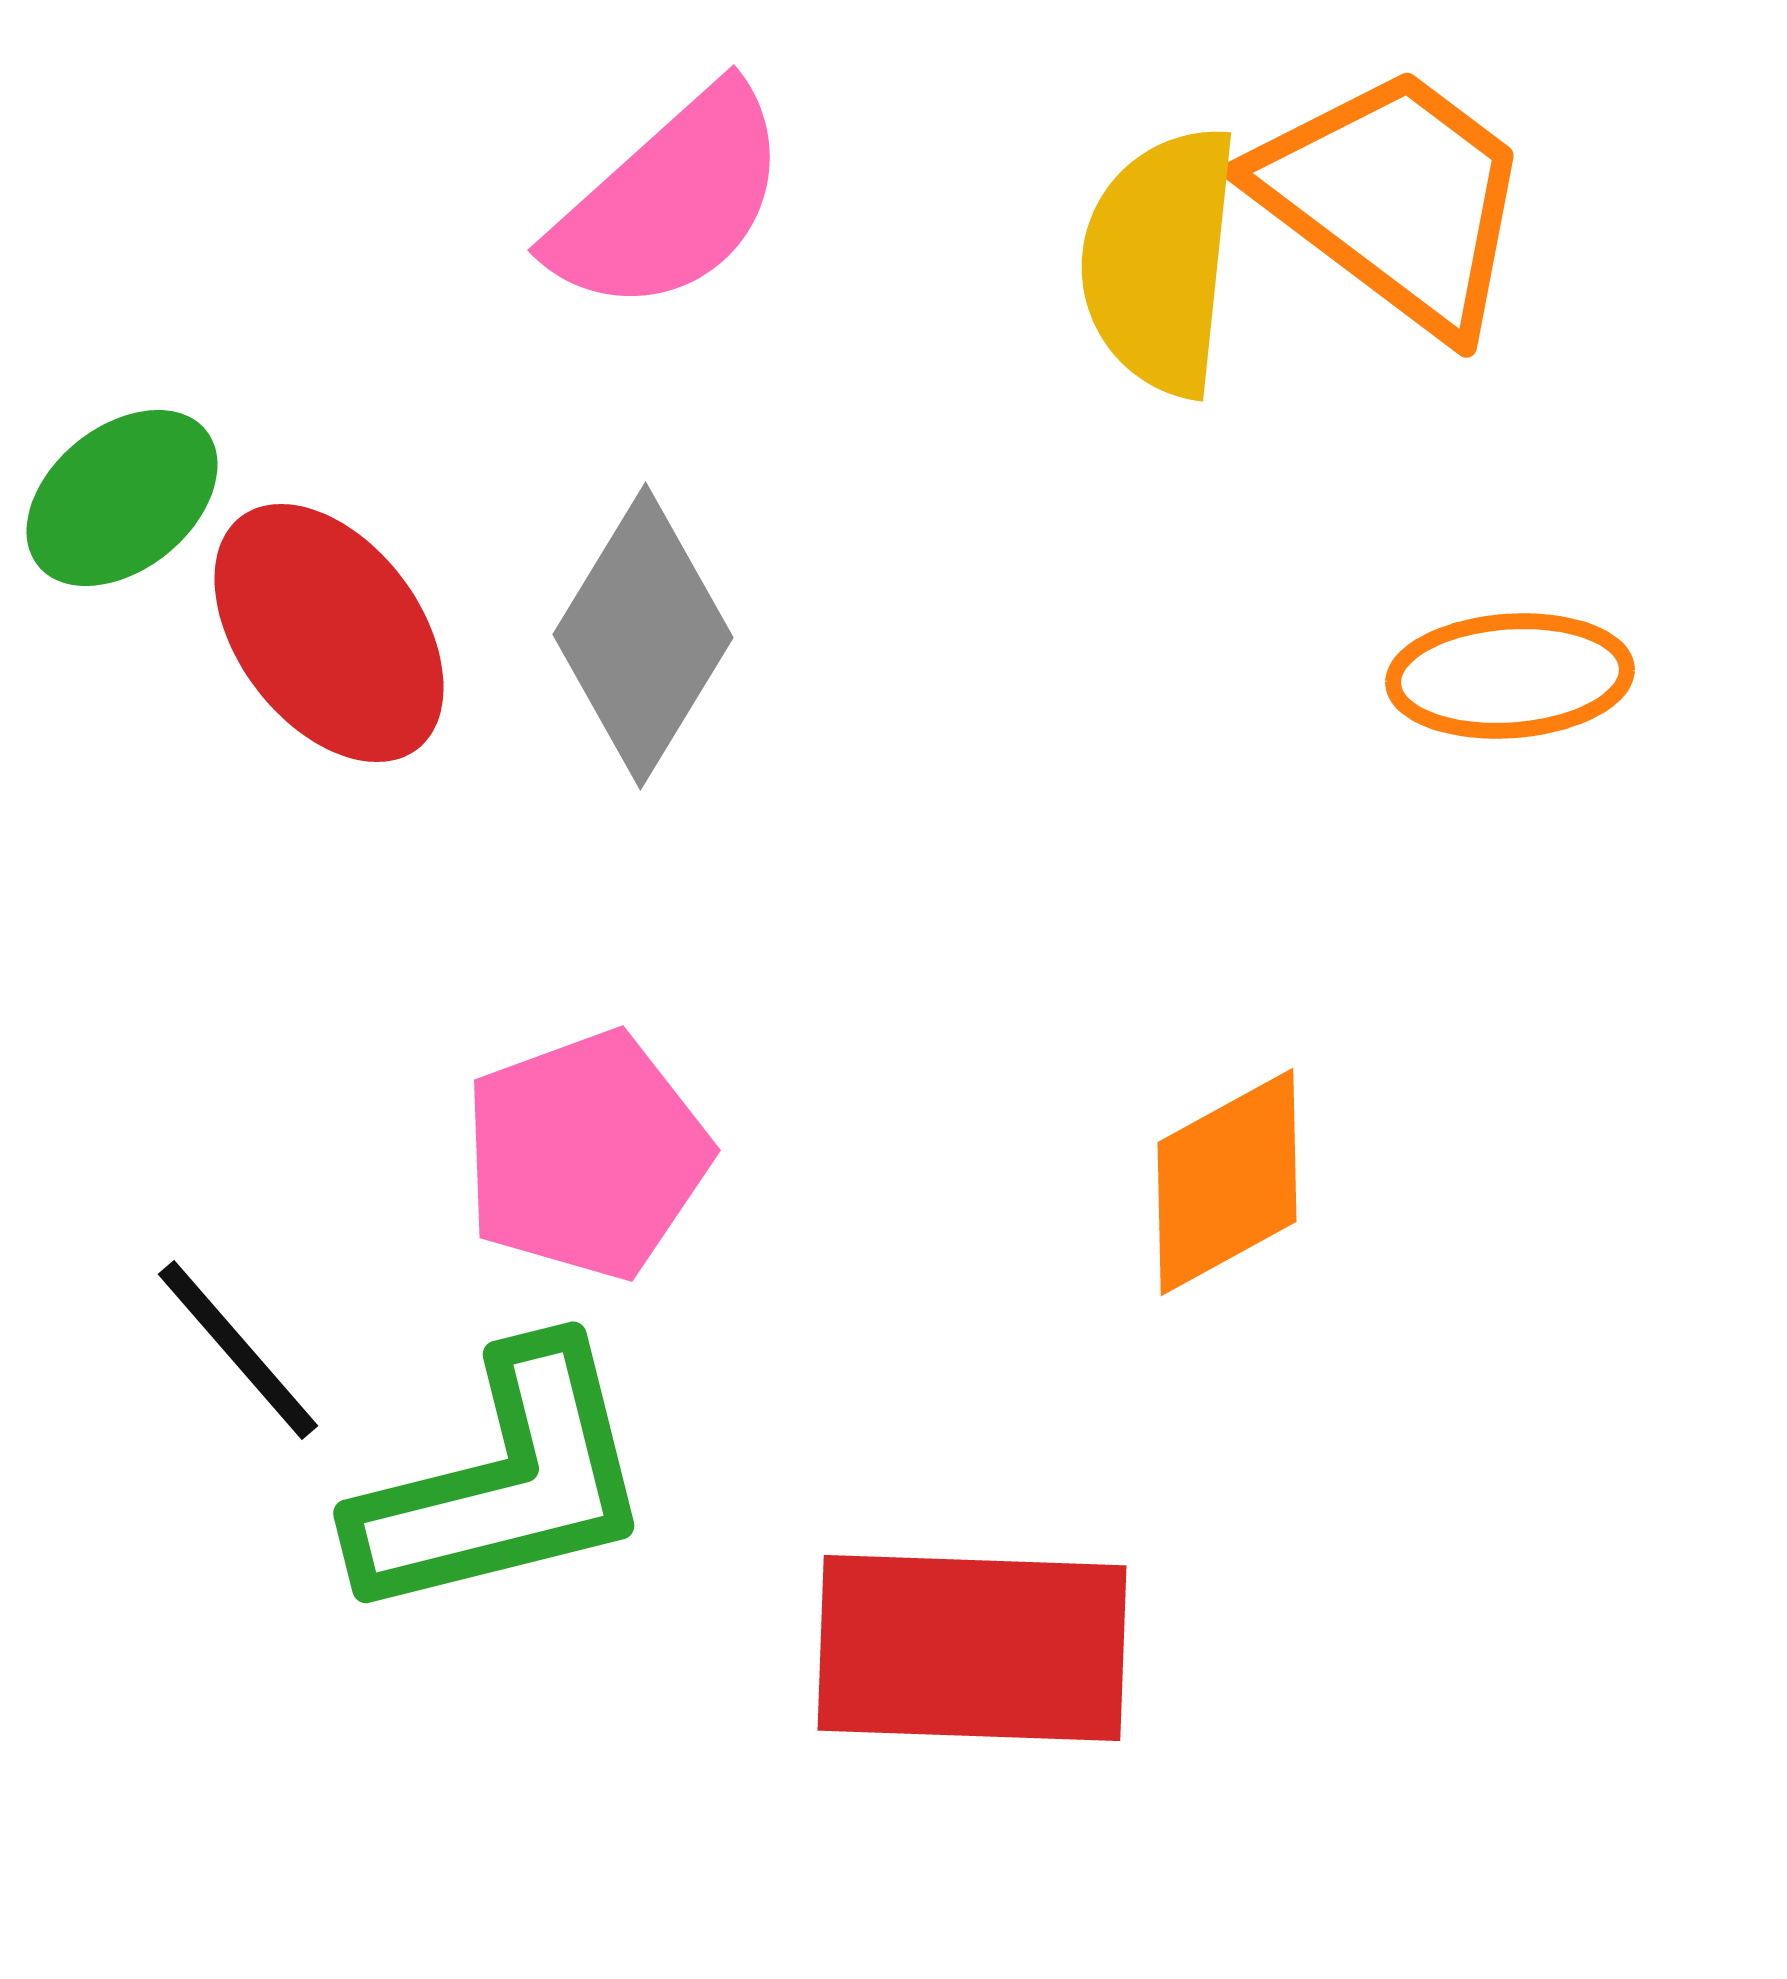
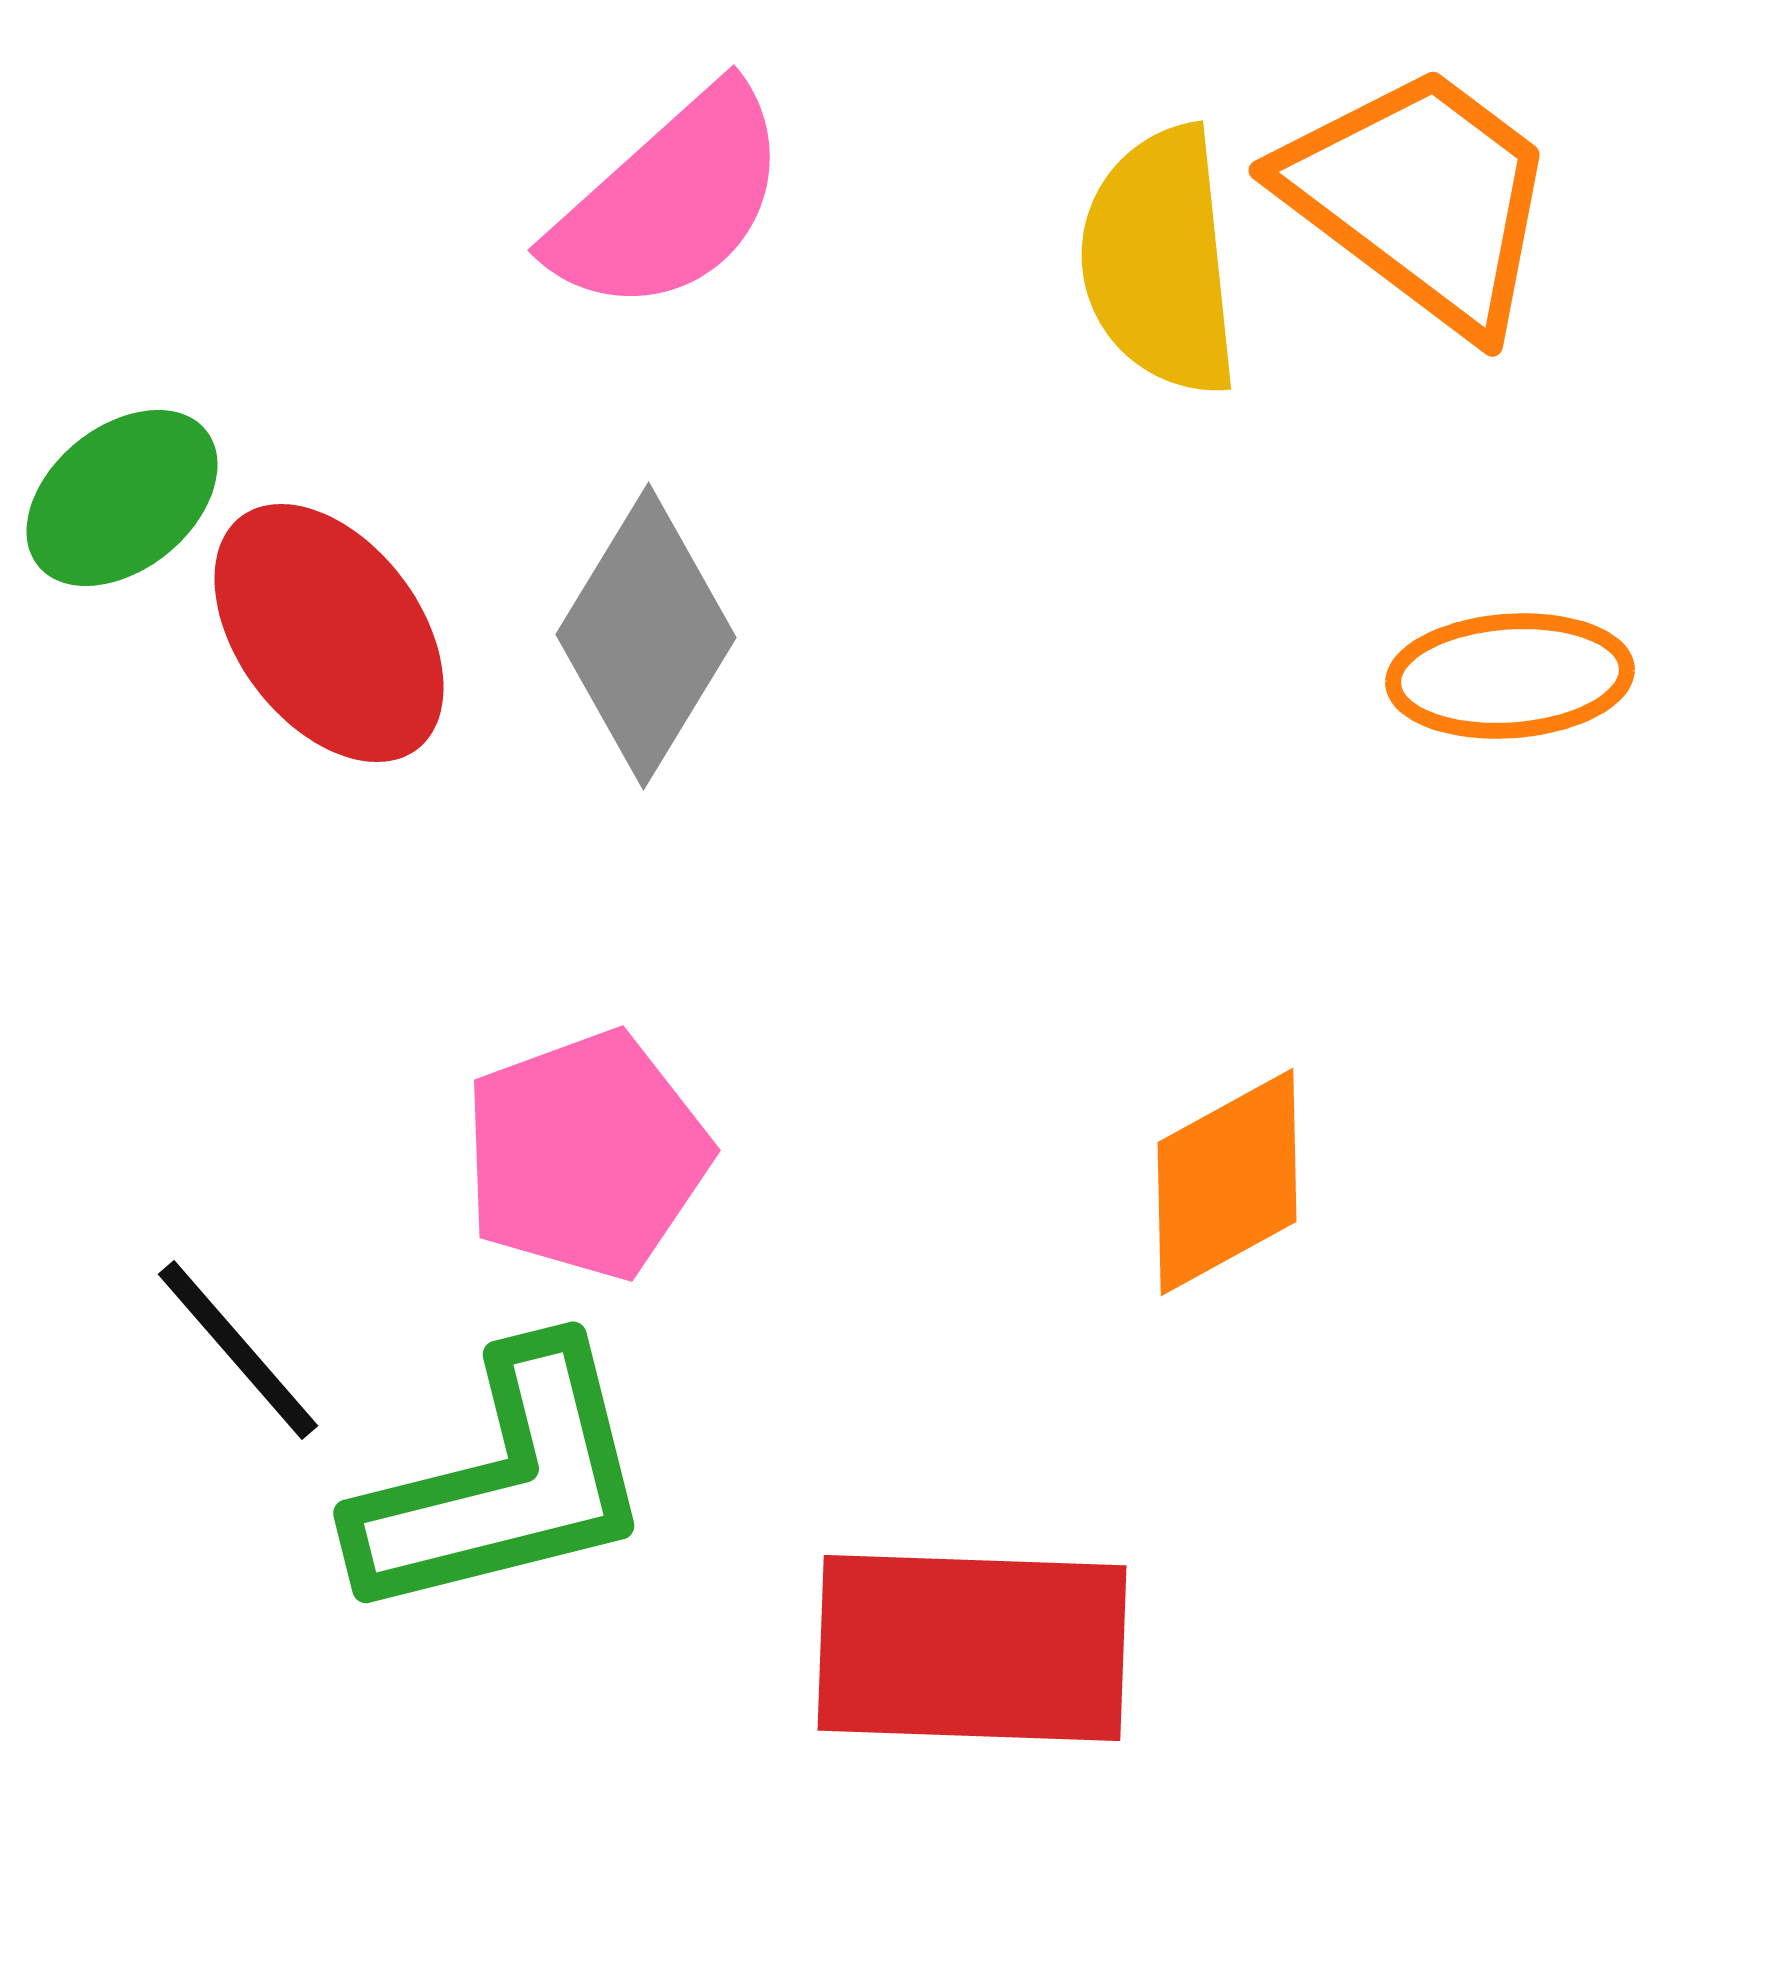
orange trapezoid: moved 26 px right, 1 px up
yellow semicircle: rotated 12 degrees counterclockwise
gray diamond: moved 3 px right
